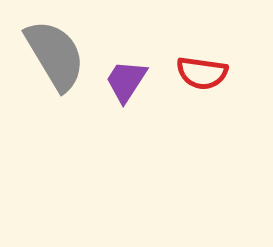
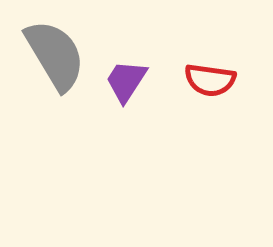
red semicircle: moved 8 px right, 7 px down
